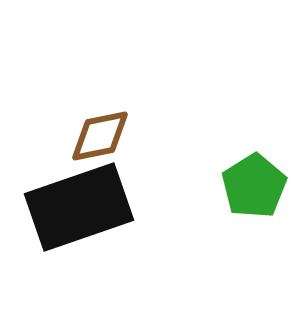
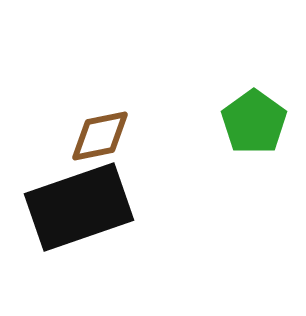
green pentagon: moved 64 px up; rotated 4 degrees counterclockwise
